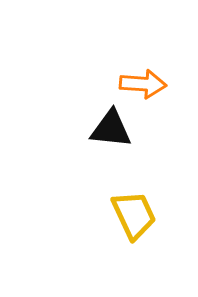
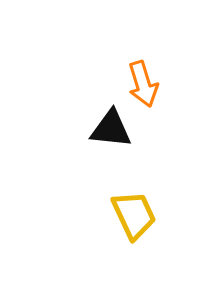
orange arrow: rotated 69 degrees clockwise
